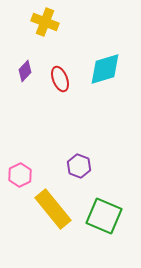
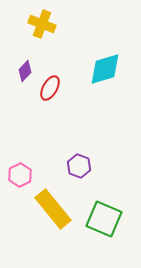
yellow cross: moved 3 px left, 2 px down
red ellipse: moved 10 px left, 9 px down; rotated 50 degrees clockwise
green square: moved 3 px down
